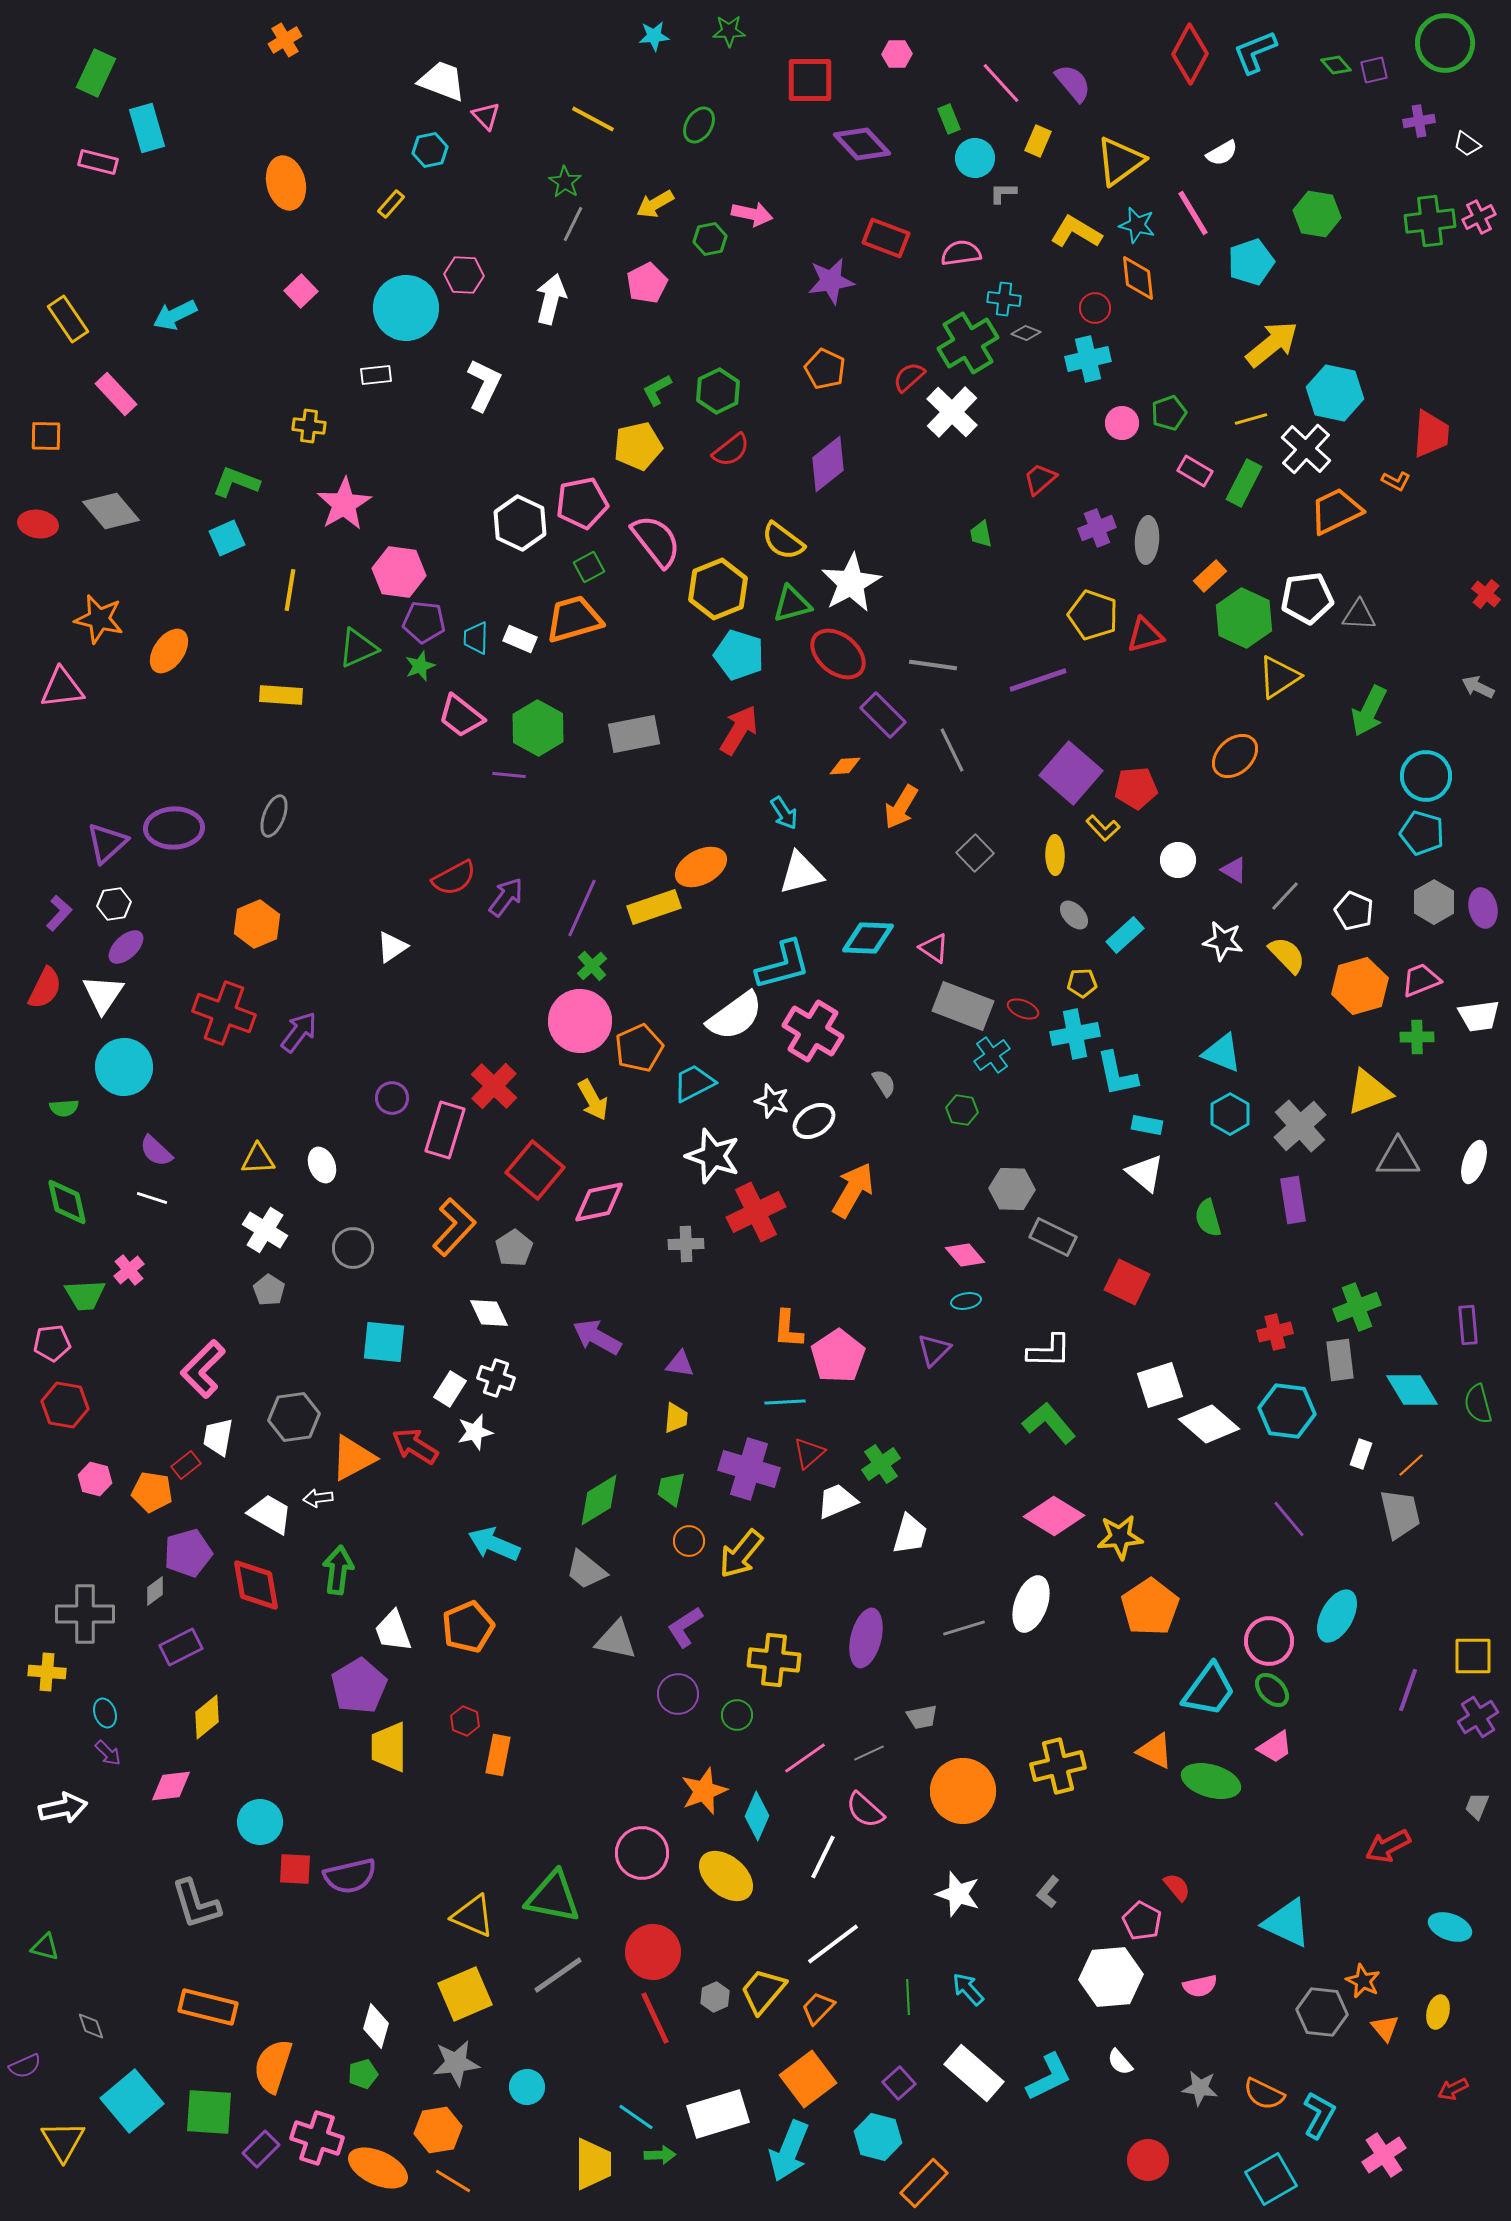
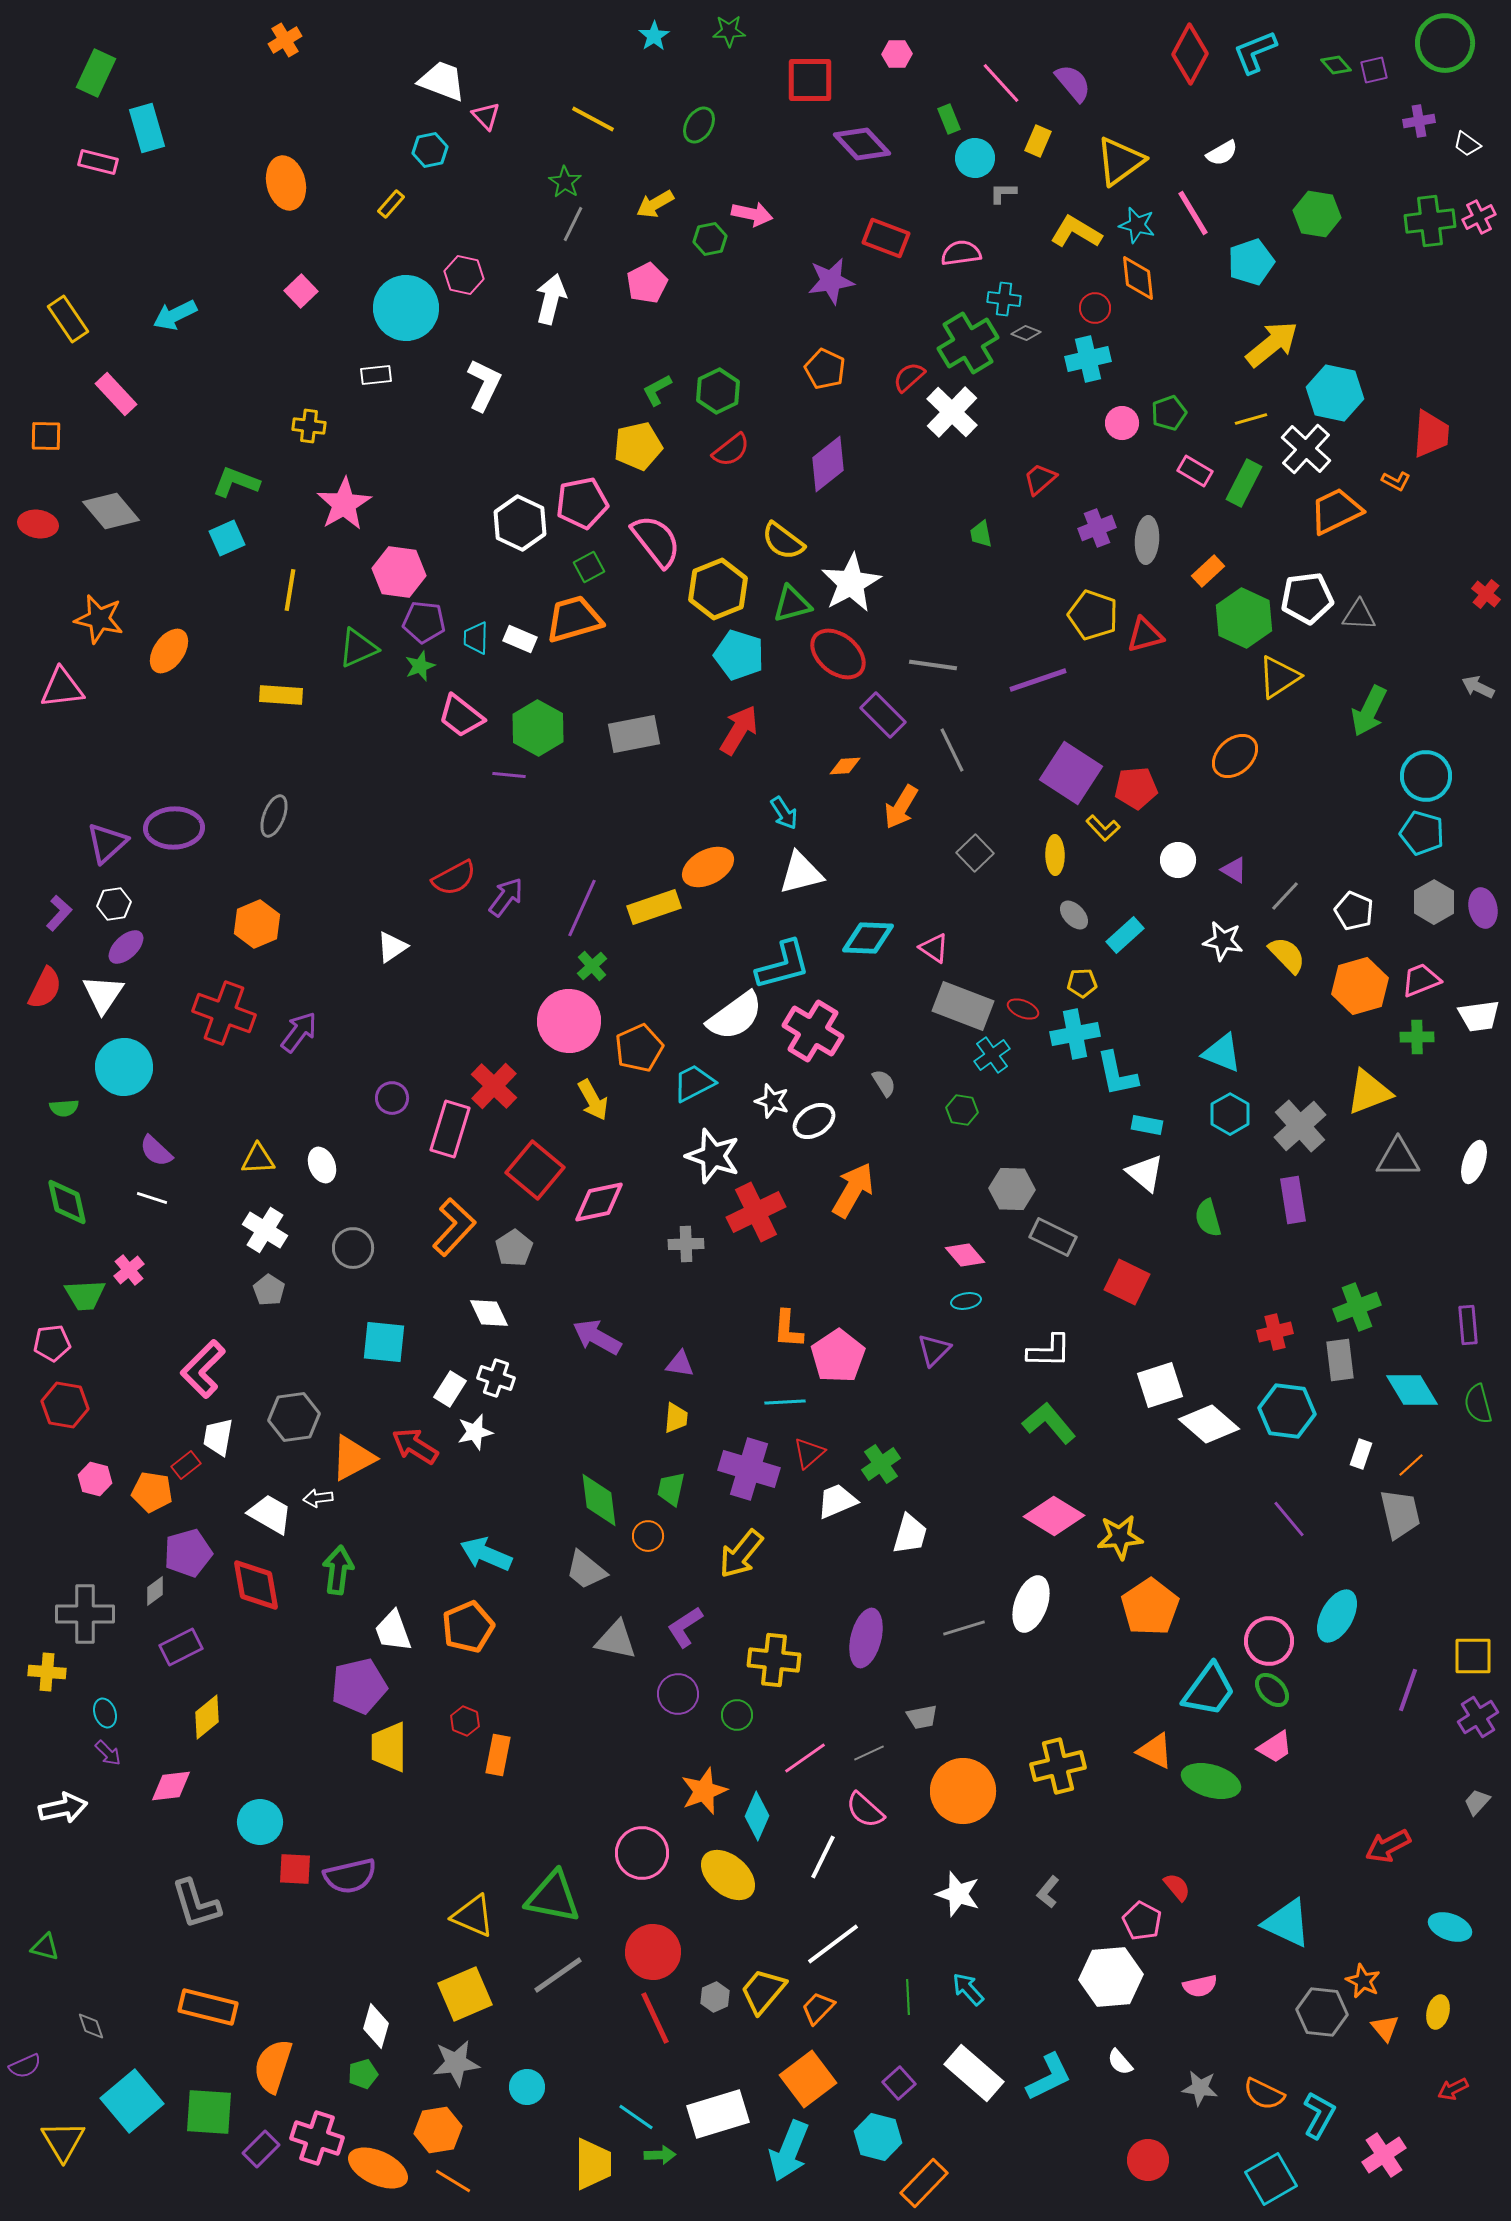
cyan star at (654, 36): rotated 28 degrees counterclockwise
pink hexagon at (464, 275): rotated 9 degrees clockwise
orange rectangle at (1210, 576): moved 2 px left, 5 px up
purple square at (1071, 773): rotated 8 degrees counterclockwise
orange ellipse at (701, 867): moved 7 px right
pink circle at (580, 1021): moved 11 px left
pink rectangle at (445, 1130): moved 5 px right, 1 px up
green diamond at (599, 1500): rotated 66 degrees counterclockwise
orange circle at (689, 1541): moved 41 px left, 5 px up
cyan arrow at (494, 1544): moved 8 px left, 10 px down
purple pentagon at (359, 1686): rotated 18 degrees clockwise
gray trapezoid at (1477, 1806): moved 4 px up; rotated 20 degrees clockwise
yellow ellipse at (726, 1876): moved 2 px right, 1 px up
